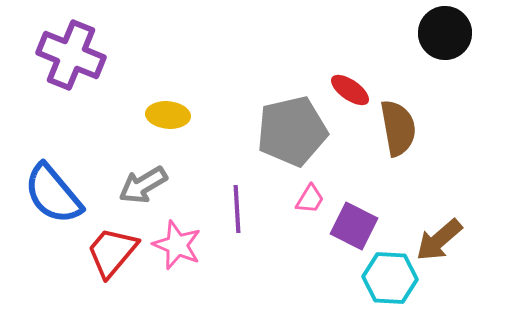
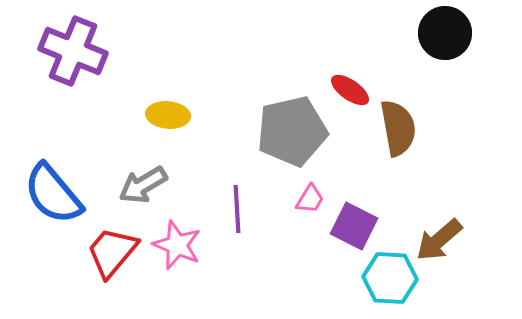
purple cross: moved 2 px right, 4 px up
